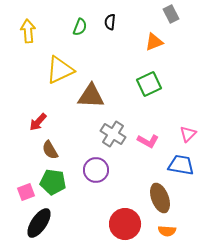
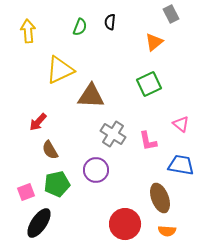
orange triangle: rotated 18 degrees counterclockwise
pink triangle: moved 7 px left, 10 px up; rotated 36 degrees counterclockwise
pink L-shape: rotated 50 degrees clockwise
green pentagon: moved 4 px right, 2 px down; rotated 20 degrees counterclockwise
